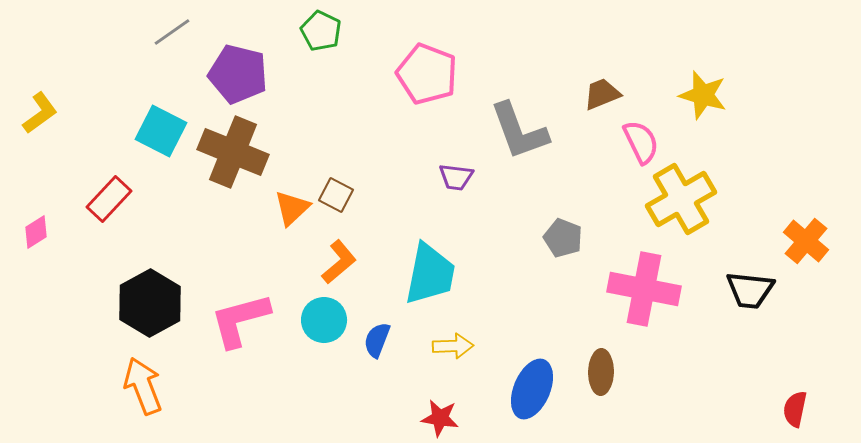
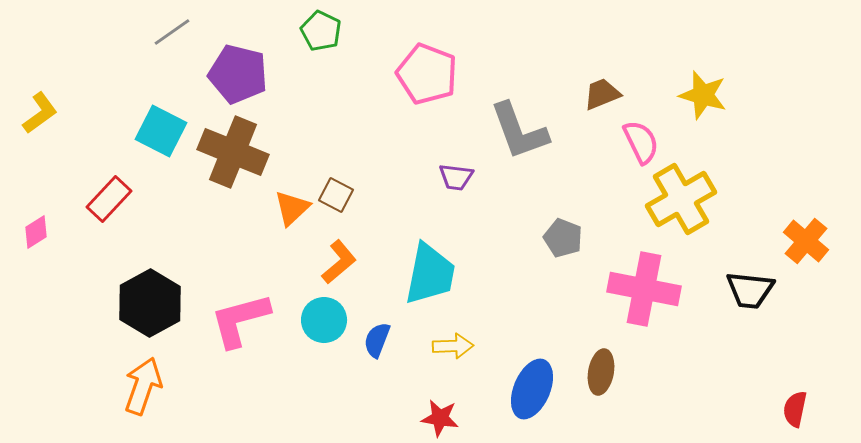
brown ellipse: rotated 9 degrees clockwise
orange arrow: rotated 40 degrees clockwise
